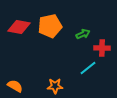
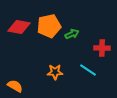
orange pentagon: moved 1 px left
green arrow: moved 11 px left
cyan line: moved 2 px down; rotated 72 degrees clockwise
orange star: moved 14 px up
